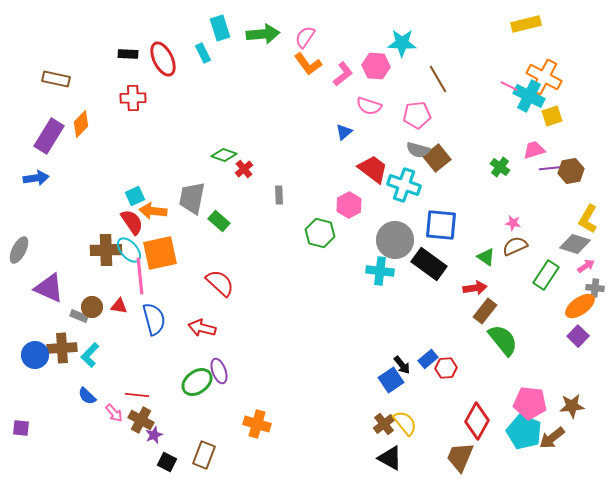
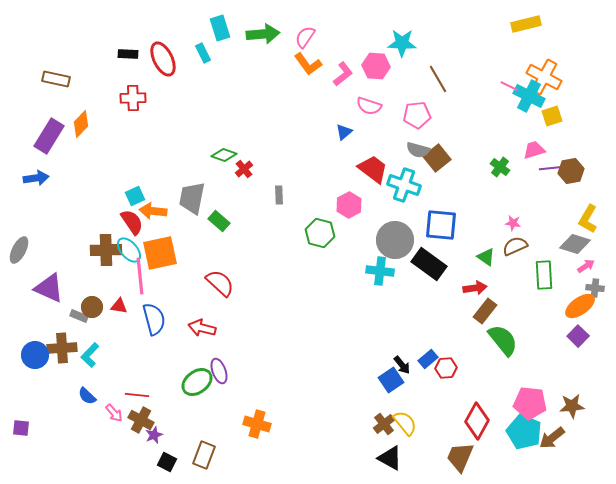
green rectangle at (546, 275): moved 2 px left; rotated 36 degrees counterclockwise
